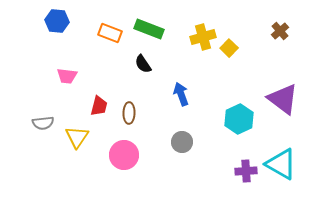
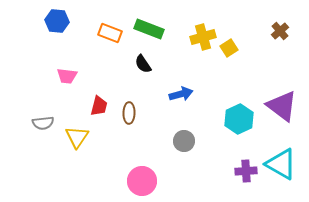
yellow square: rotated 12 degrees clockwise
blue arrow: rotated 95 degrees clockwise
purple triangle: moved 1 px left, 7 px down
gray circle: moved 2 px right, 1 px up
pink circle: moved 18 px right, 26 px down
